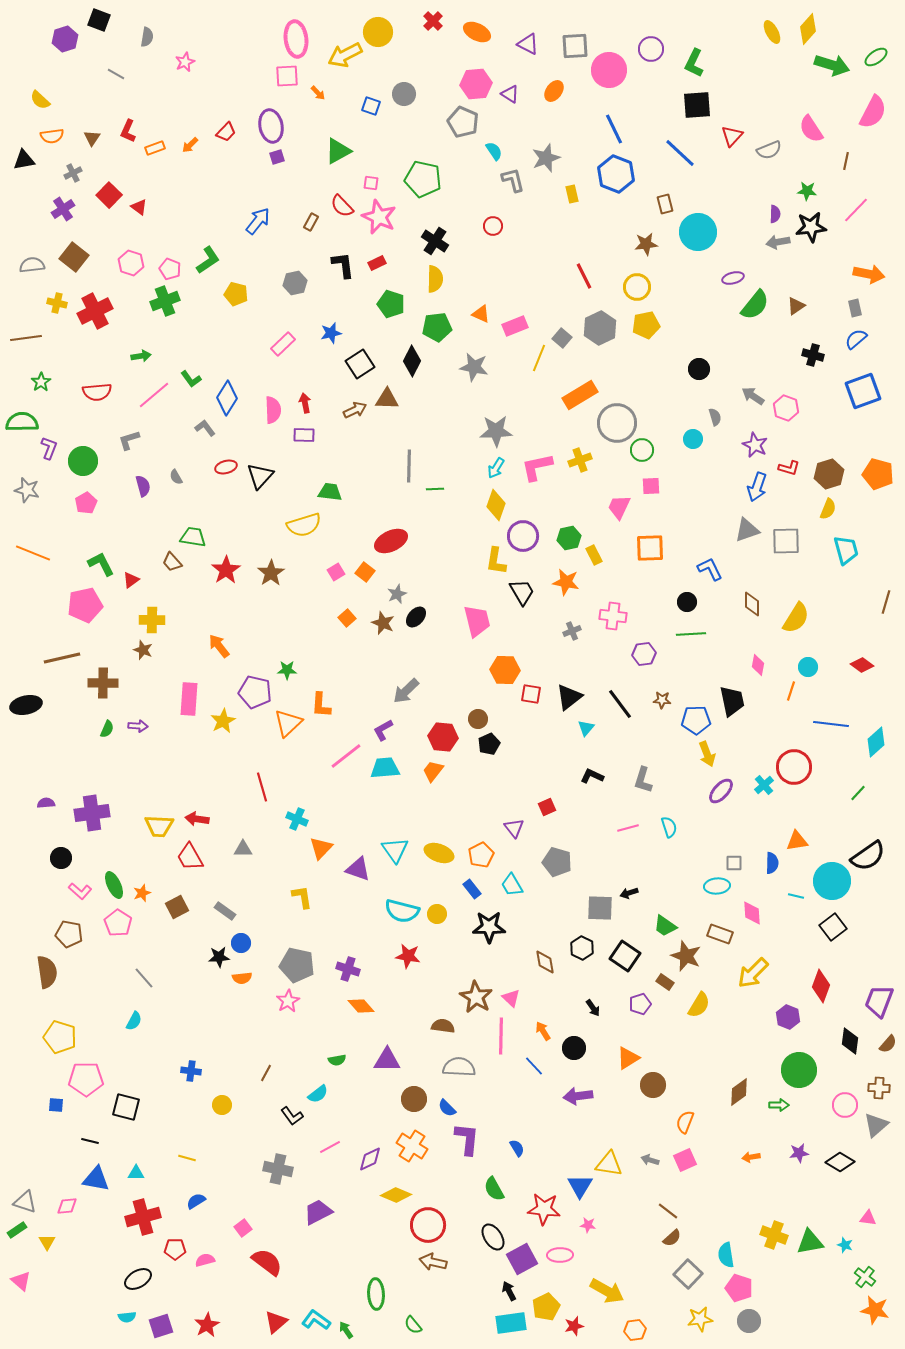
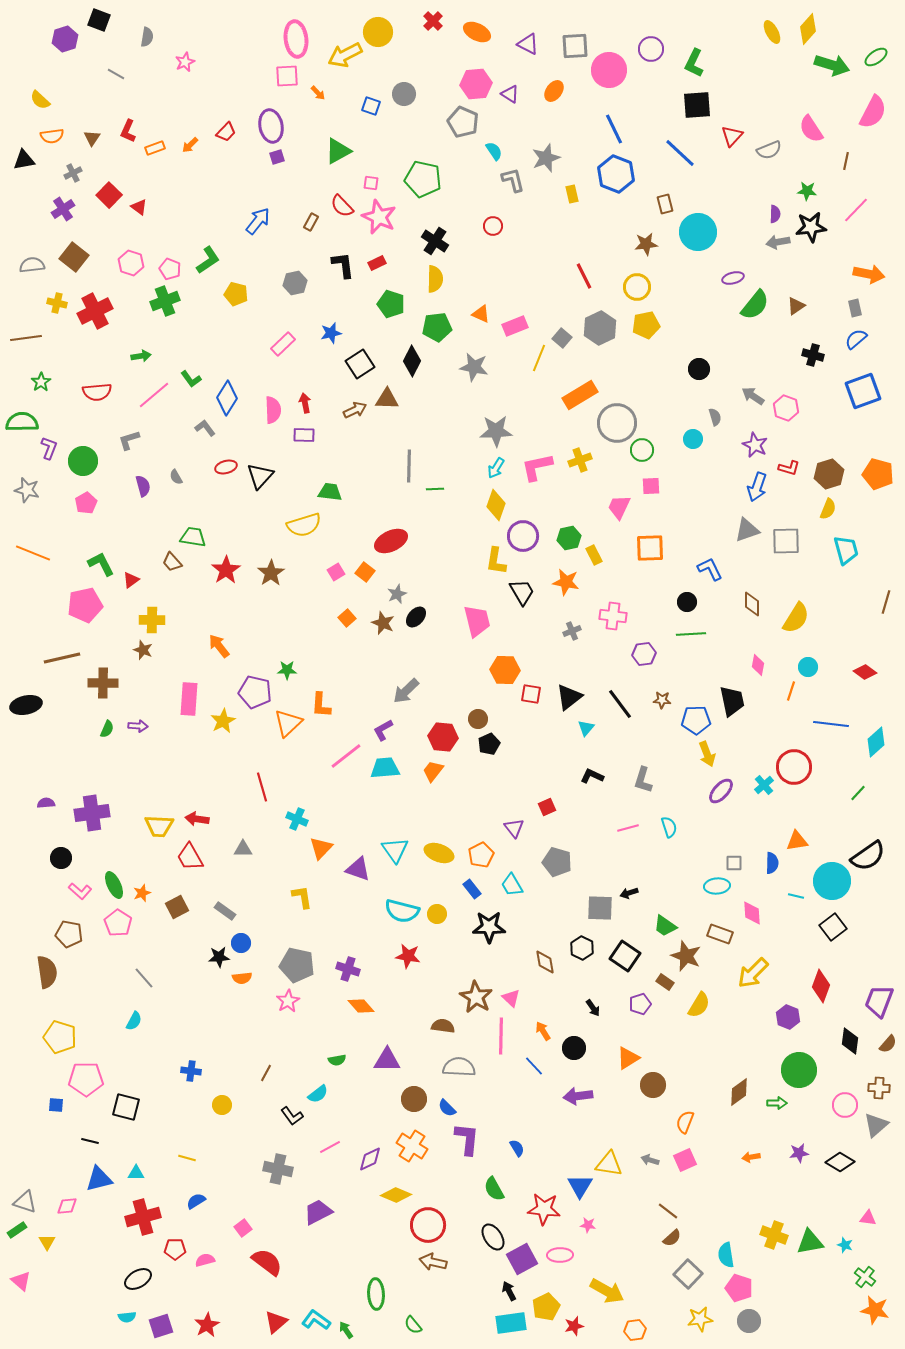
red diamond at (862, 665): moved 3 px right, 7 px down
green arrow at (779, 1105): moved 2 px left, 2 px up
blue triangle at (96, 1179): moved 3 px right; rotated 24 degrees counterclockwise
